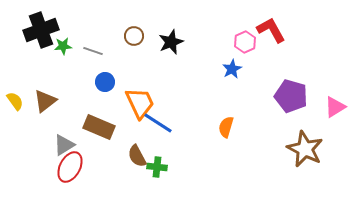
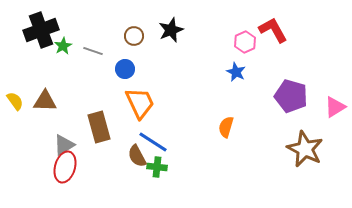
red L-shape: moved 2 px right
black star: moved 12 px up
green star: rotated 24 degrees counterclockwise
blue star: moved 4 px right, 3 px down; rotated 18 degrees counterclockwise
blue circle: moved 20 px right, 13 px up
brown triangle: rotated 40 degrees clockwise
blue line: moved 5 px left, 19 px down
brown rectangle: rotated 52 degrees clockwise
red ellipse: moved 5 px left; rotated 12 degrees counterclockwise
